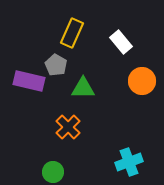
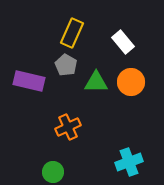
white rectangle: moved 2 px right
gray pentagon: moved 10 px right
orange circle: moved 11 px left, 1 px down
green triangle: moved 13 px right, 6 px up
orange cross: rotated 20 degrees clockwise
